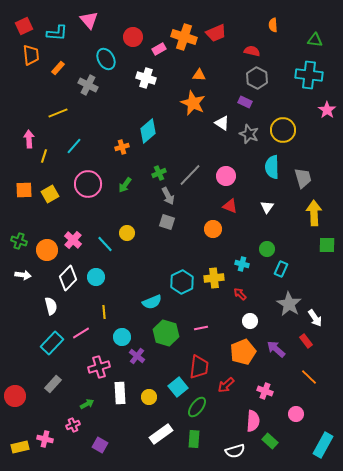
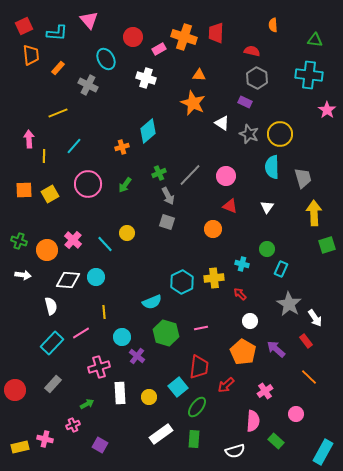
red trapezoid at (216, 33): rotated 115 degrees clockwise
yellow circle at (283, 130): moved 3 px left, 4 px down
yellow line at (44, 156): rotated 16 degrees counterclockwise
green square at (327, 245): rotated 18 degrees counterclockwise
white diamond at (68, 278): moved 2 px down; rotated 50 degrees clockwise
orange pentagon at (243, 352): rotated 20 degrees counterclockwise
pink cross at (265, 391): rotated 35 degrees clockwise
red circle at (15, 396): moved 6 px up
green rectangle at (270, 441): moved 6 px right
cyan rectangle at (323, 445): moved 7 px down
